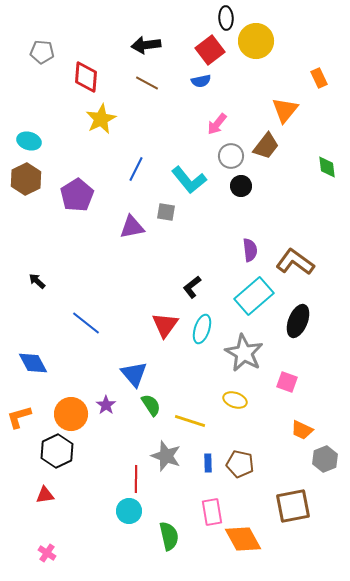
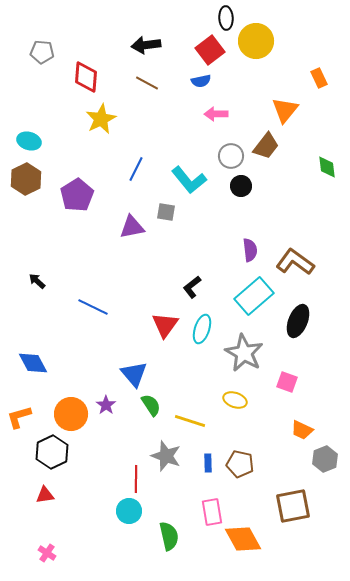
pink arrow at (217, 124): moved 1 px left, 10 px up; rotated 50 degrees clockwise
blue line at (86, 323): moved 7 px right, 16 px up; rotated 12 degrees counterclockwise
black hexagon at (57, 451): moved 5 px left, 1 px down
